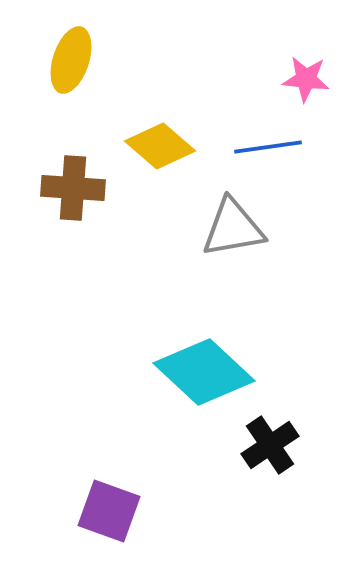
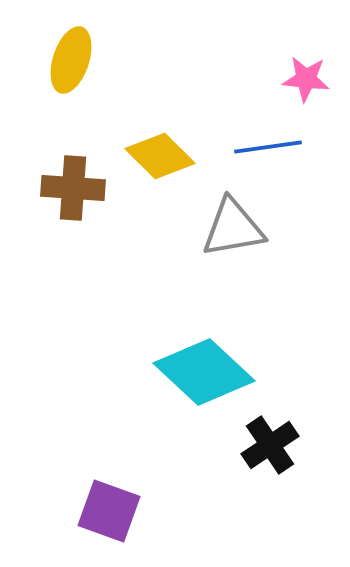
yellow diamond: moved 10 px down; rotated 4 degrees clockwise
